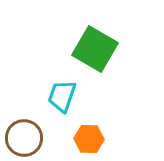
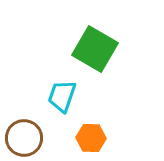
orange hexagon: moved 2 px right, 1 px up
